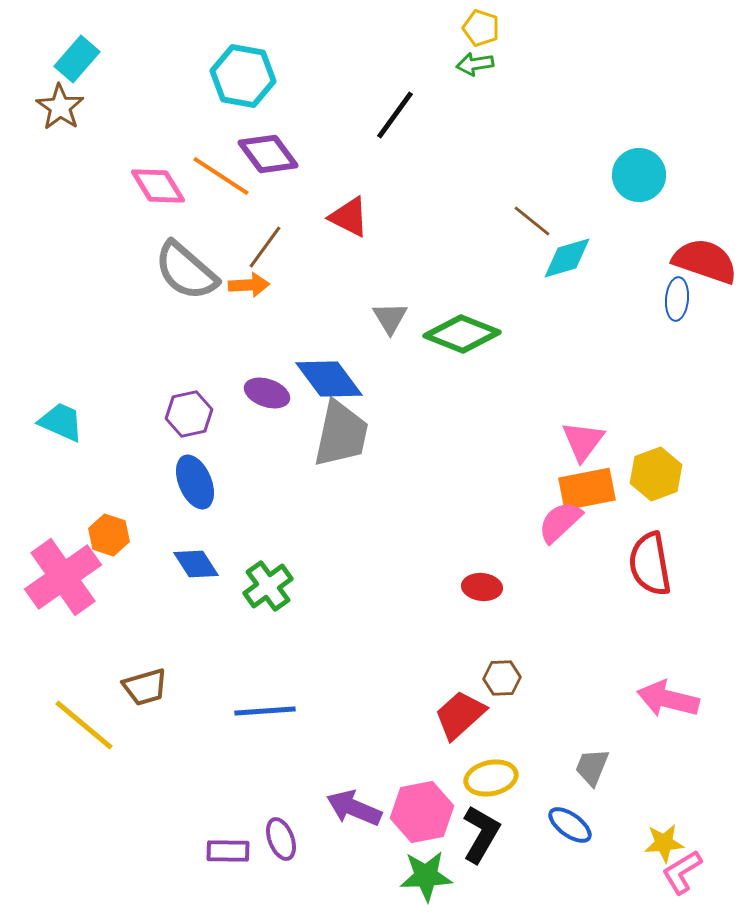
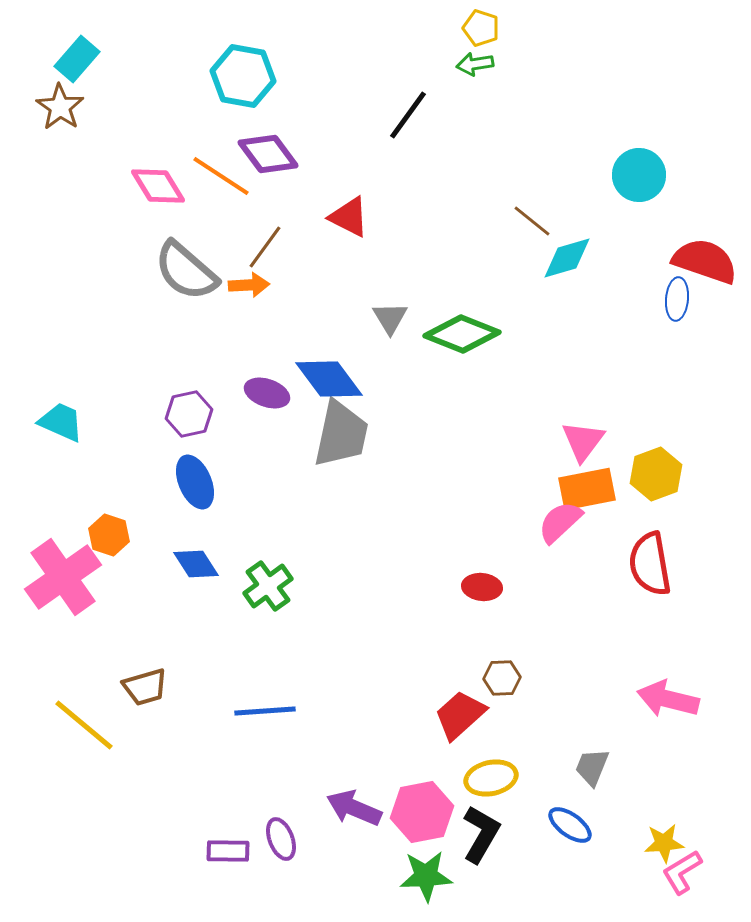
black line at (395, 115): moved 13 px right
